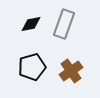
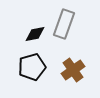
black diamond: moved 4 px right, 10 px down
brown cross: moved 2 px right, 1 px up
